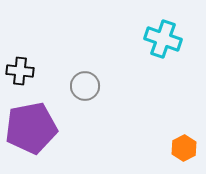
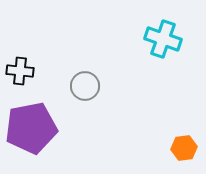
orange hexagon: rotated 20 degrees clockwise
